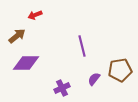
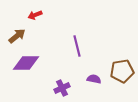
purple line: moved 5 px left
brown pentagon: moved 2 px right, 1 px down
purple semicircle: rotated 64 degrees clockwise
